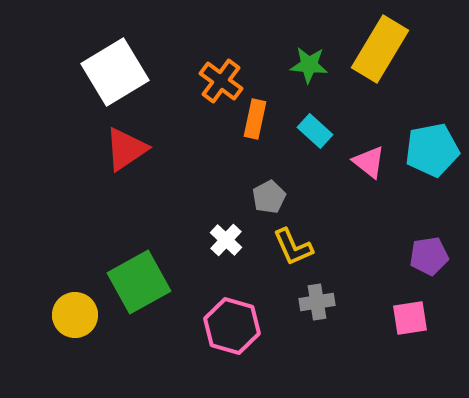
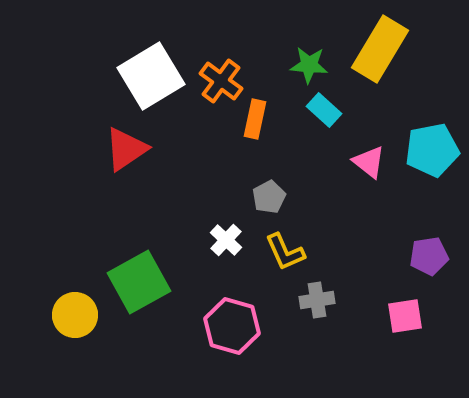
white square: moved 36 px right, 4 px down
cyan rectangle: moved 9 px right, 21 px up
yellow L-shape: moved 8 px left, 5 px down
gray cross: moved 2 px up
pink square: moved 5 px left, 2 px up
